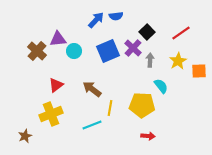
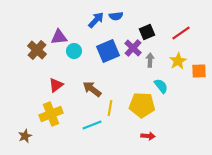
black square: rotated 21 degrees clockwise
purple triangle: moved 1 px right, 2 px up
brown cross: moved 1 px up
